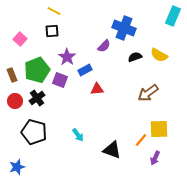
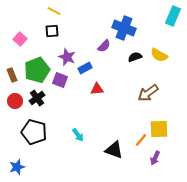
purple star: rotated 12 degrees counterclockwise
blue rectangle: moved 2 px up
black triangle: moved 2 px right
